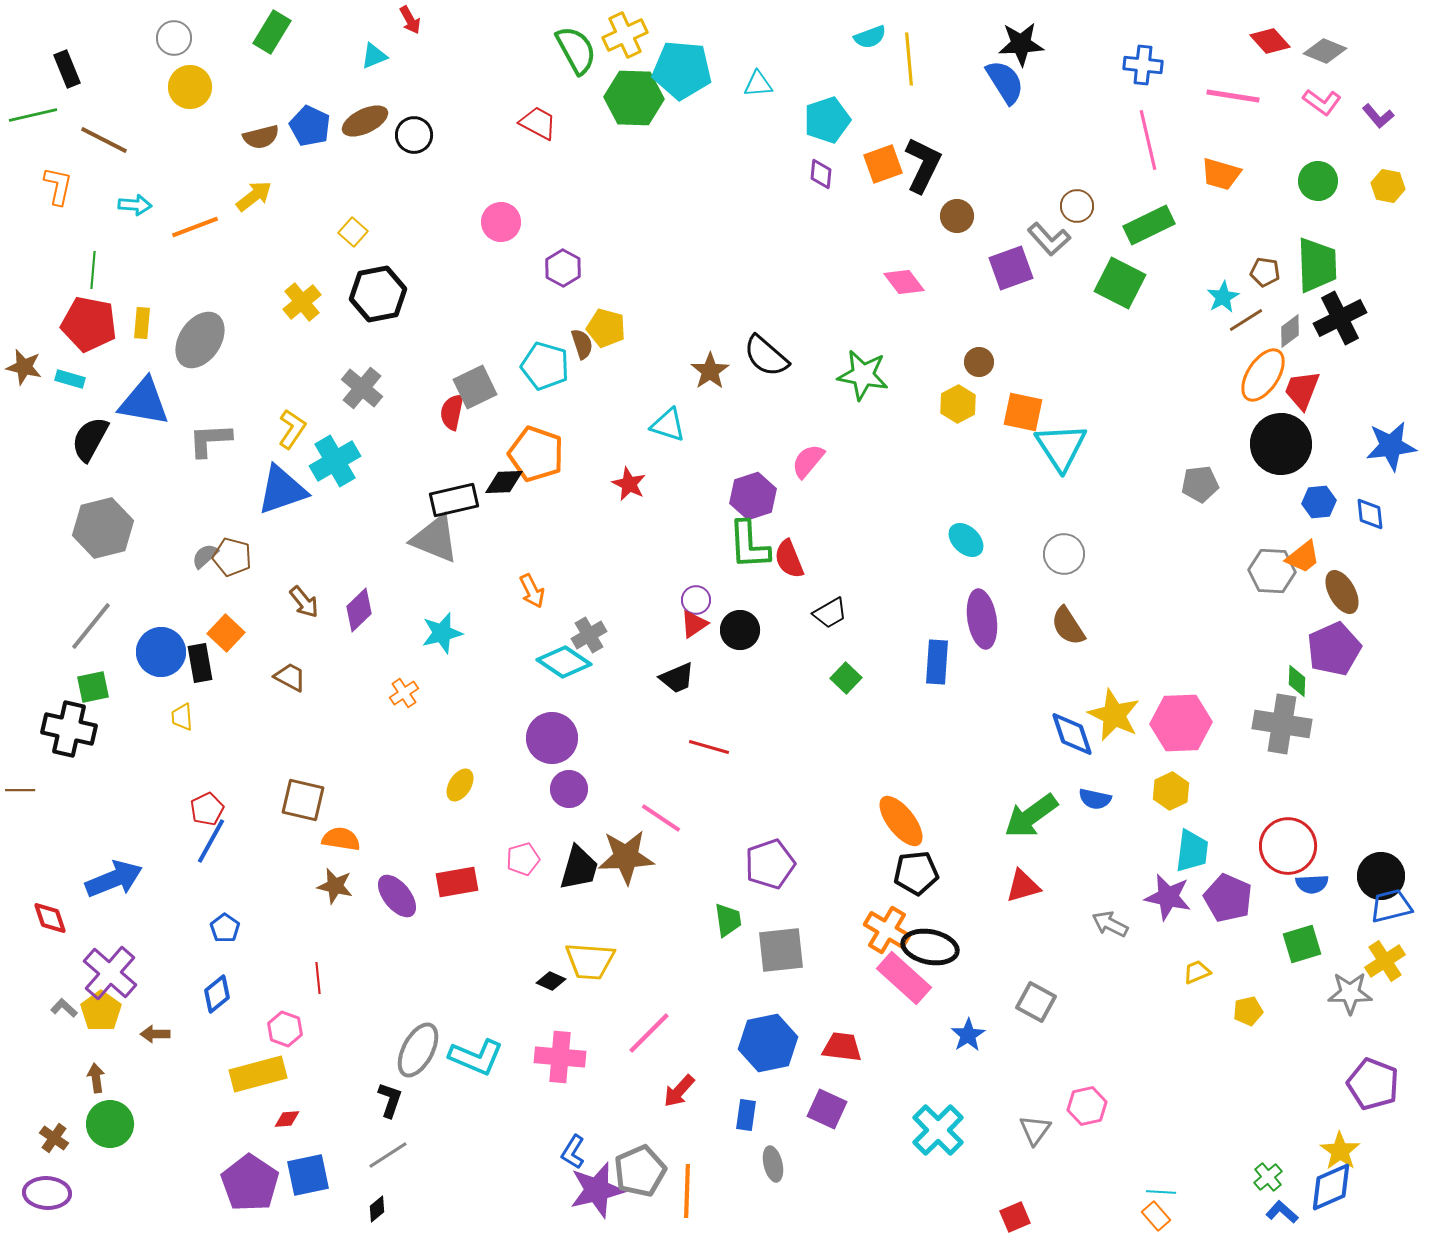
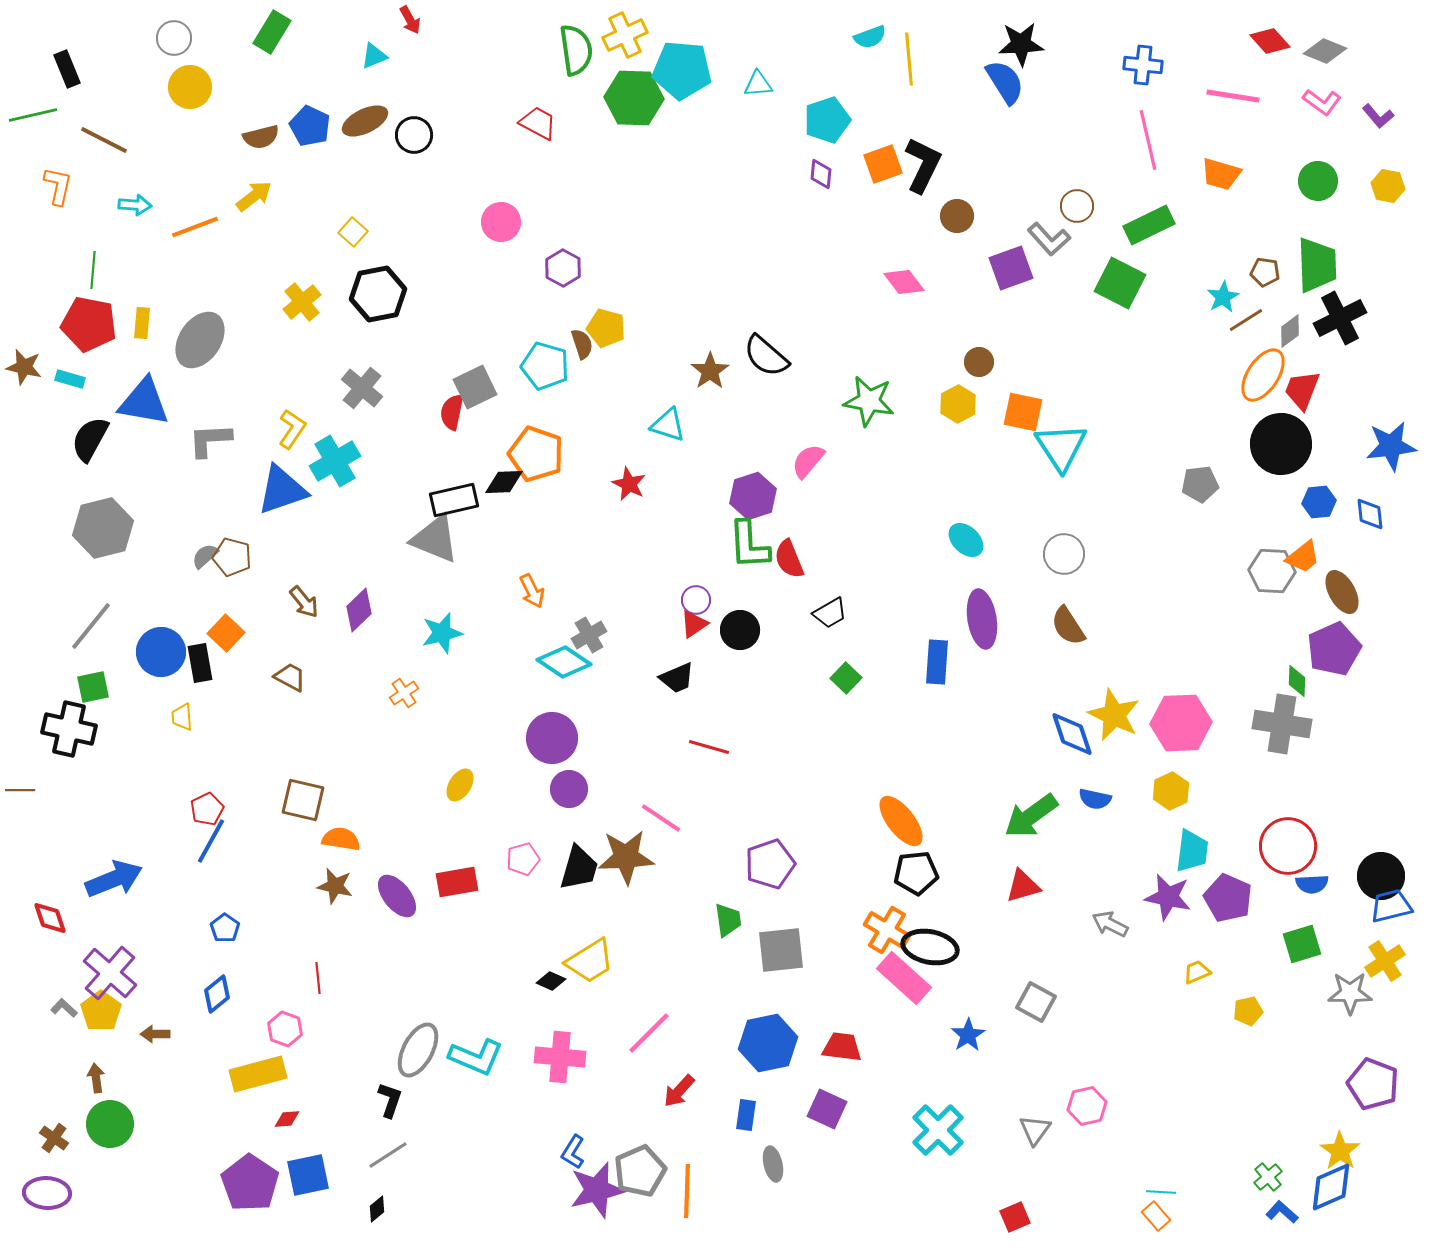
green semicircle at (576, 50): rotated 21 degrees clockwise
green star at (863, 375): moved 6 px right, 26 px down
yellow trapezoid at (590, 961): rotated 36 degrees counterclockwise
